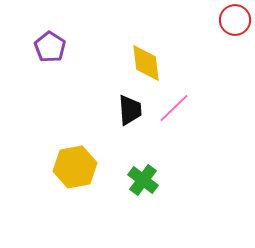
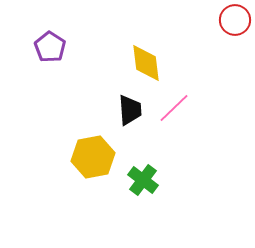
yellow hexagon: moved 18 px right, 10 px up
